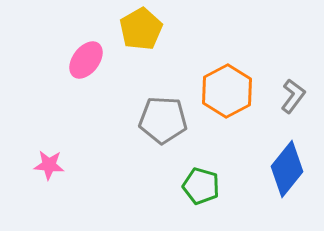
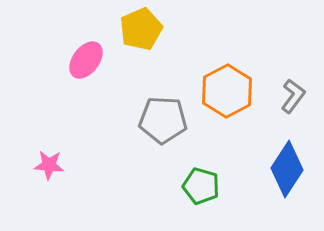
yellow pentagon: rotated 6 degrees clockwise
blue diamond: rotated 6 degrees counterclockwise
